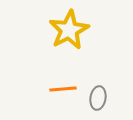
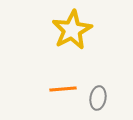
yellow star: moved 3 px right
